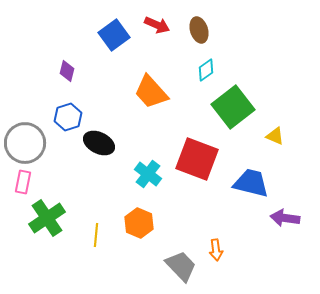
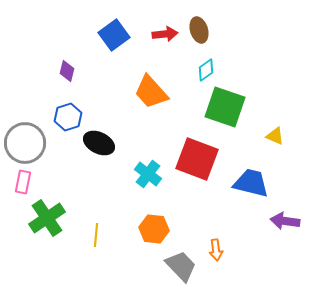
red arrow: moved 8 px right, 9 px down; rotated 30 degrees counterclockwise
green square: moved 8 px left; rotated 33 degrees counterclockwise
purple arrow: moved 3 px down
orange hexagon: moved 15 px right, 6 px down; rotated 16 degrees counterclockwise
